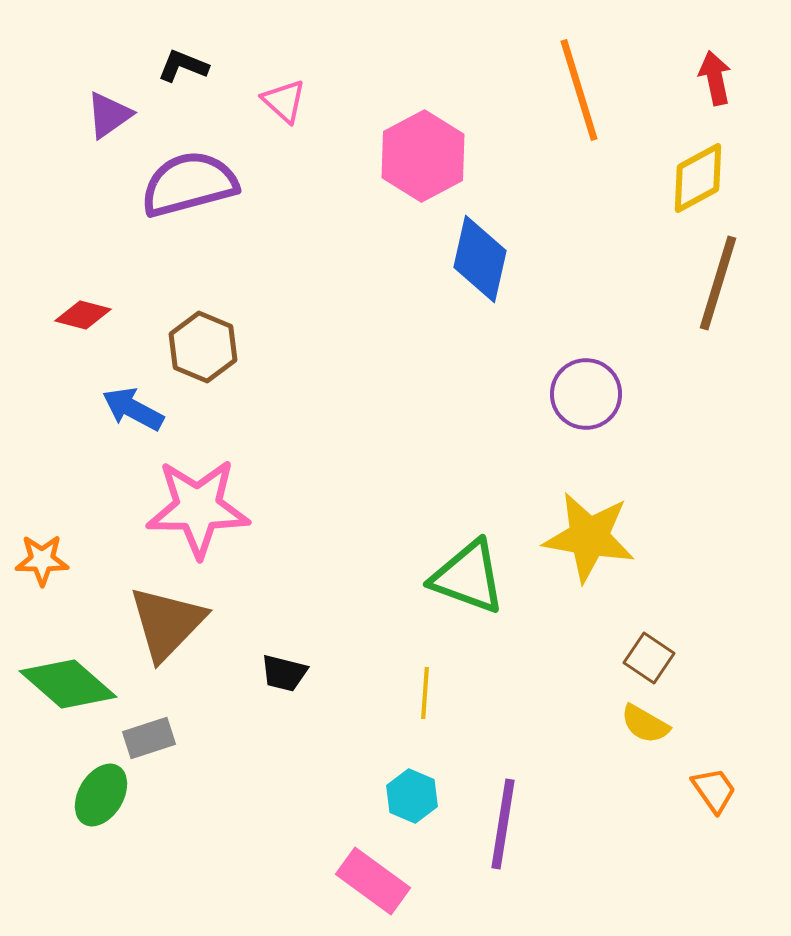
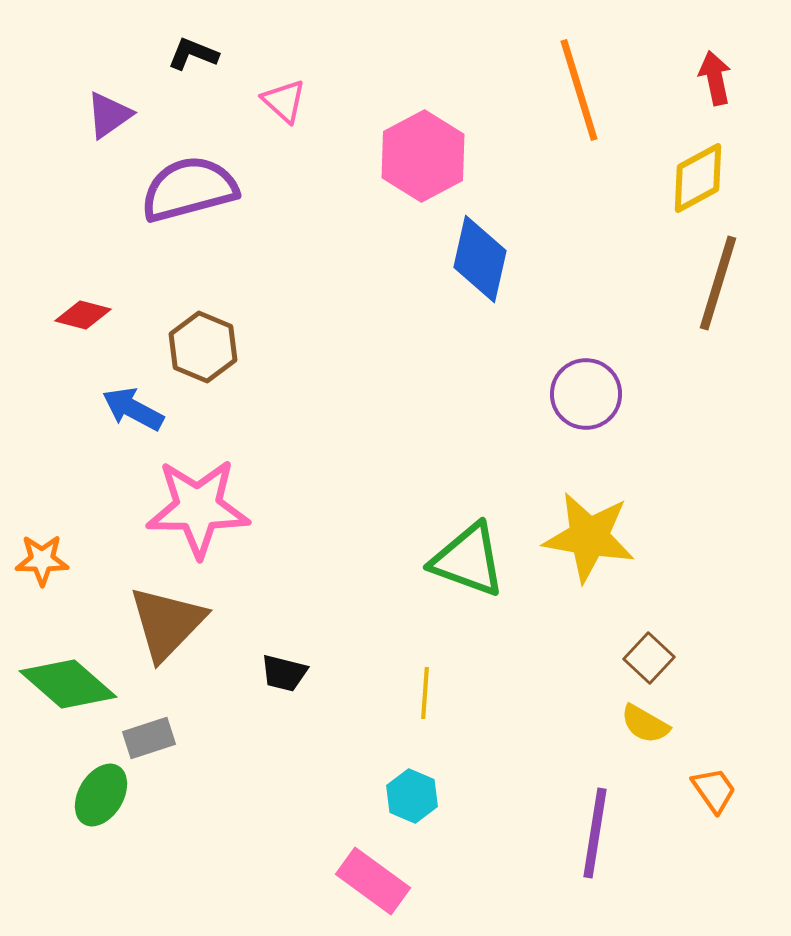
black L-shape: moved 10 px right, 12 px up
purple semicircle: moved 5 px down
green triangle: moved 17 px up
brown square: rotated 9 degrees clockwise
purple line: moved 92 px right, 9 px down
